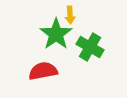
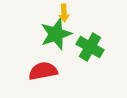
yellow arrow: moved 6 px left, 2 px up
green star: rotated 16 degrees clockwise
